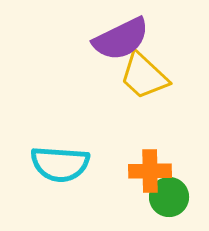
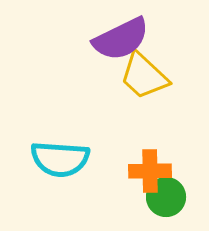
cyan semicircle: moved 5 px up
green circle: moved 3 px left
